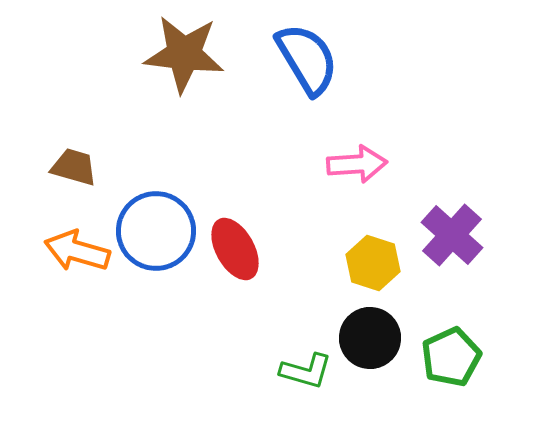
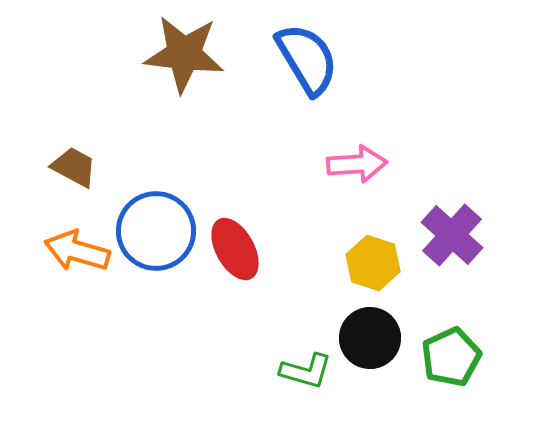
brown trapezoid: rotated 12 degrees clockwise
